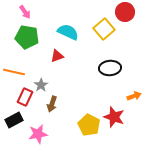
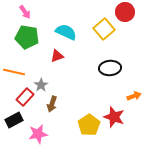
cyan semicircle: moved 2 px left
red rectangle: rotated 18 degrees clockwise
yellow pentagon: rotated 10 degrees clockwise
